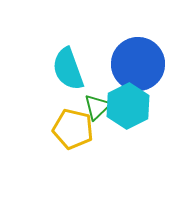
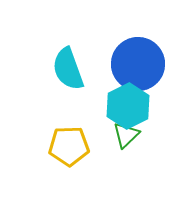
green triangle: moved 29 px right, 28 px down
yellow pentagon: moved 4 px left, 17 px down; rotated 15 degrees counterclockwise
